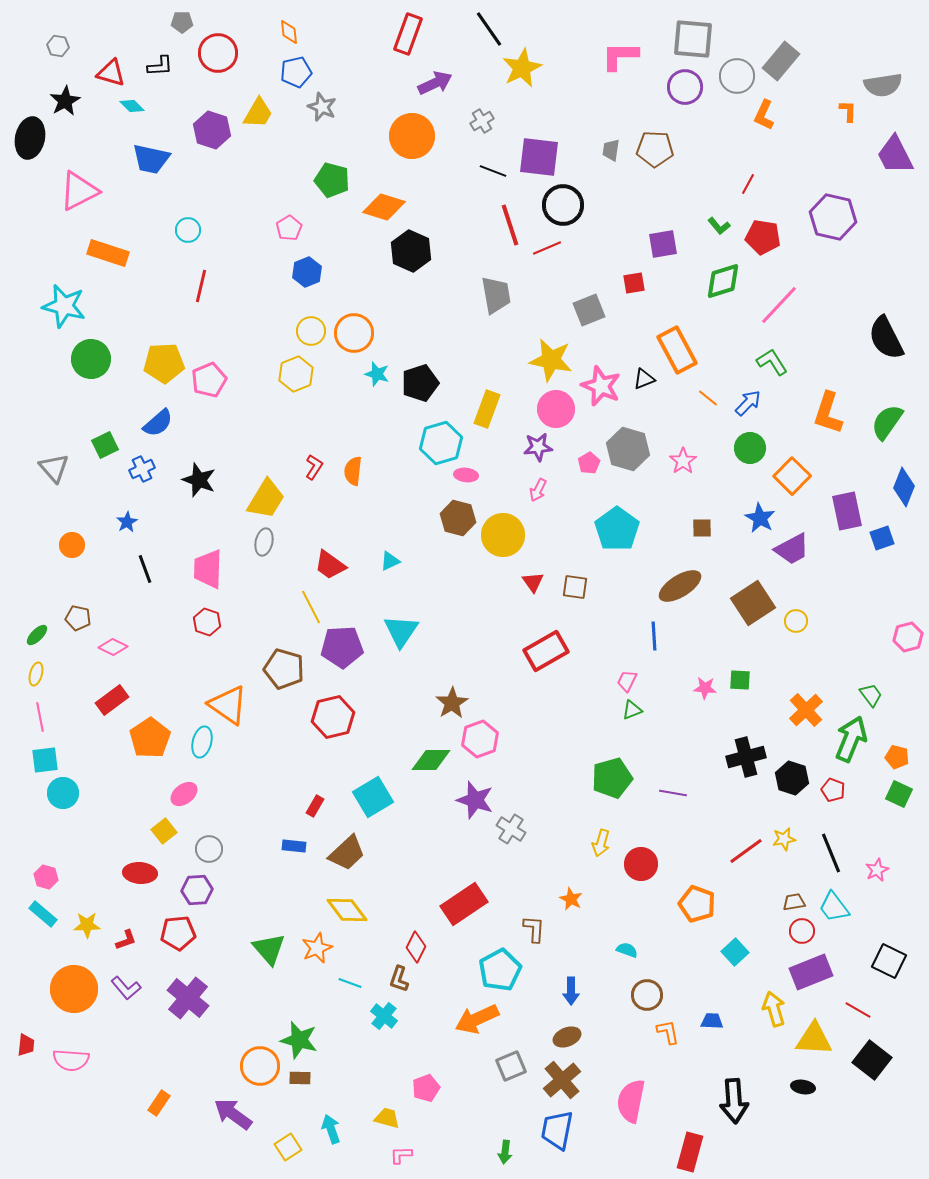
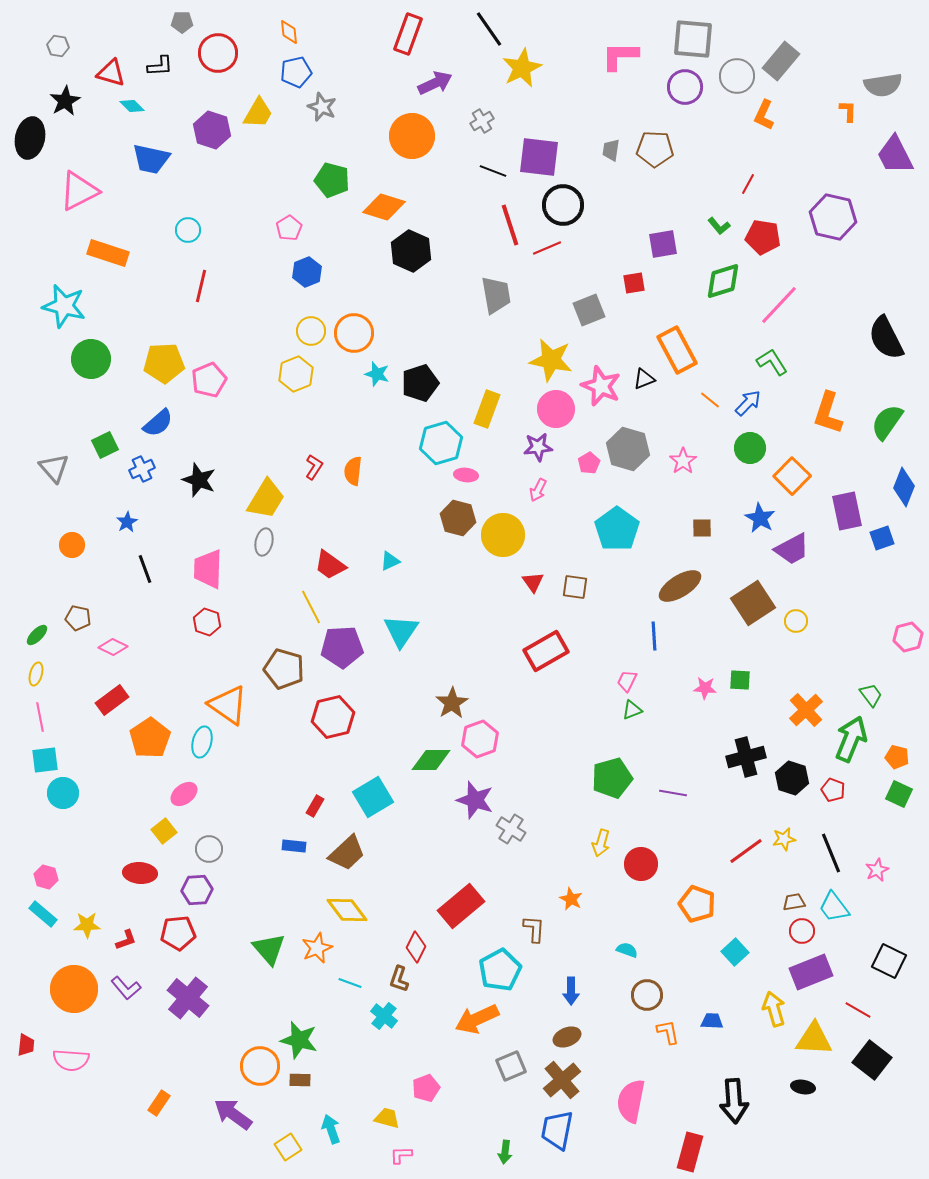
orange line at (708, 398): moved 2 px right, 2 px down
red rectangle at (464, 904): moved 3 px left, 2 px down; rotated 6 degrees counterclockwise
brown rectangle at (300, 1078): moved 2 px down
